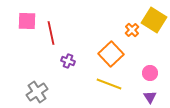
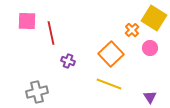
yellow square: moved 2 px up
pink circle: moved 25 px up
gray cross: rotated 20 degrees clockwise
